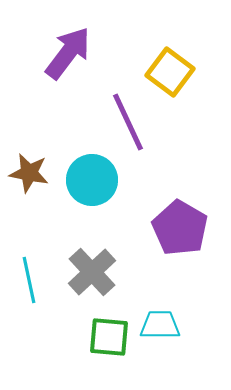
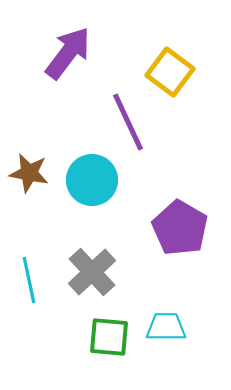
cyan trapezoid: moved 6 px right, 2 px down
